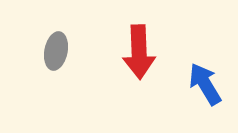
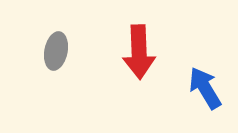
blue arrow: moved 4 px down
